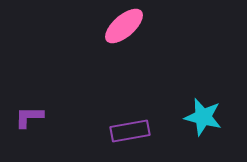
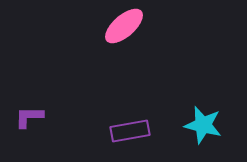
cyan star: moved 8 px down
